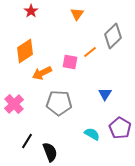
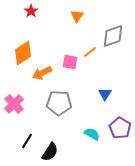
orange triangle: moved 2 px down
gray diamond: rotated 25 degrees clockwise
orange diamond: moved 2 px left, 2 px down
black semicircle: rotated 54 degrees clockwise
